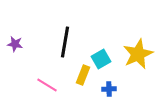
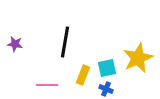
yellow star: moved 4 px down
cyan square: moved 6 px right, 9 px down; rotated 18 degrees clockwise
pink line: rotated 30 degrees counterclockwise
blue cross: moved 3 px left; rotated 24 degrees clockwise
